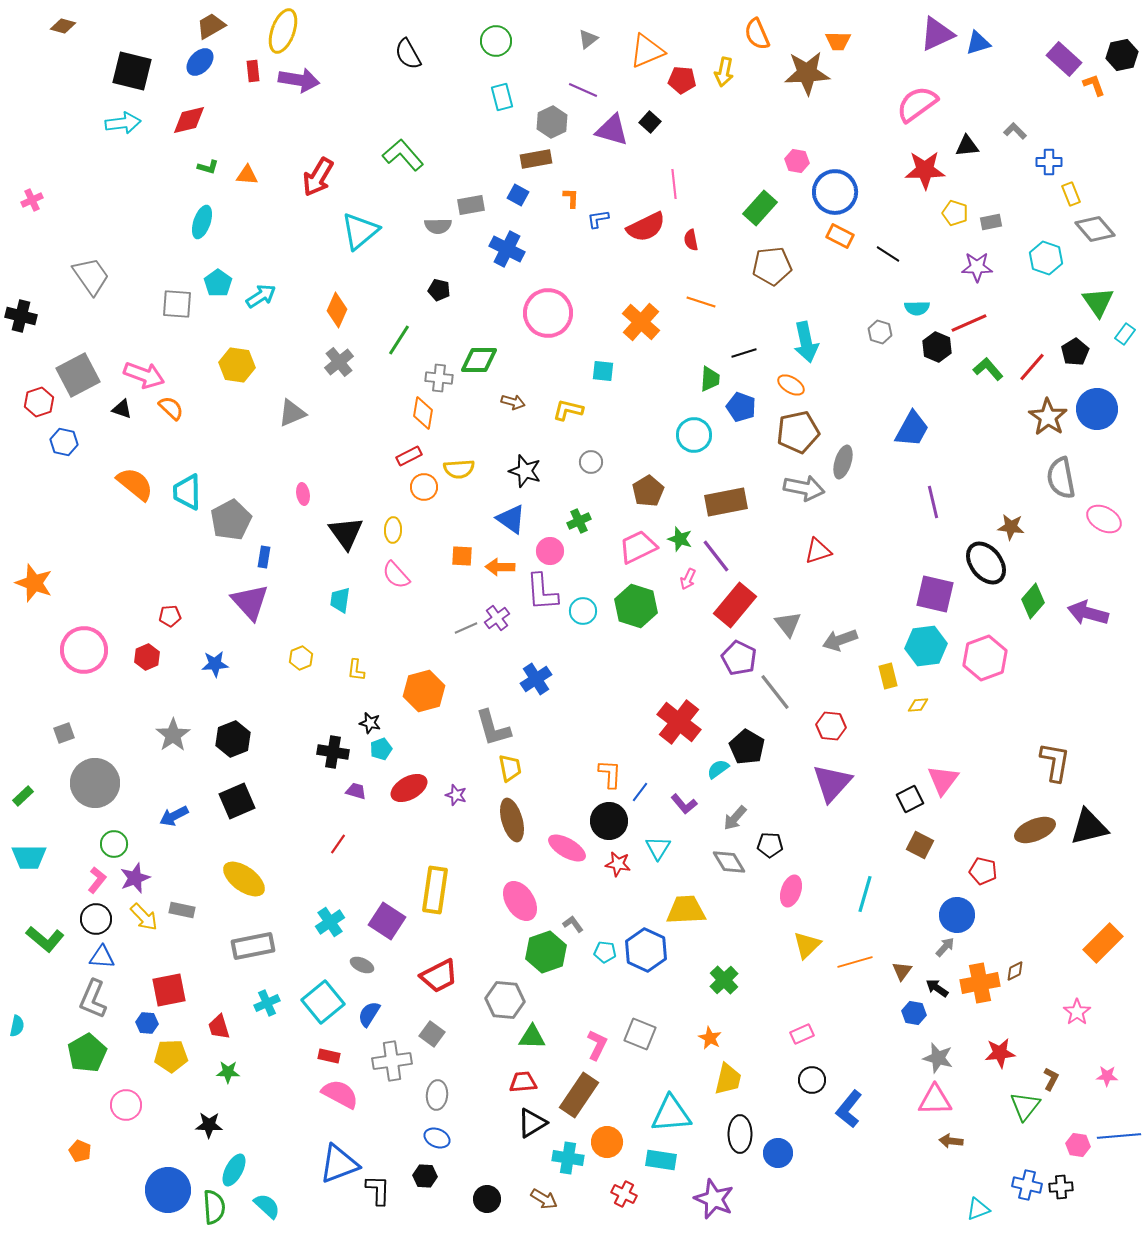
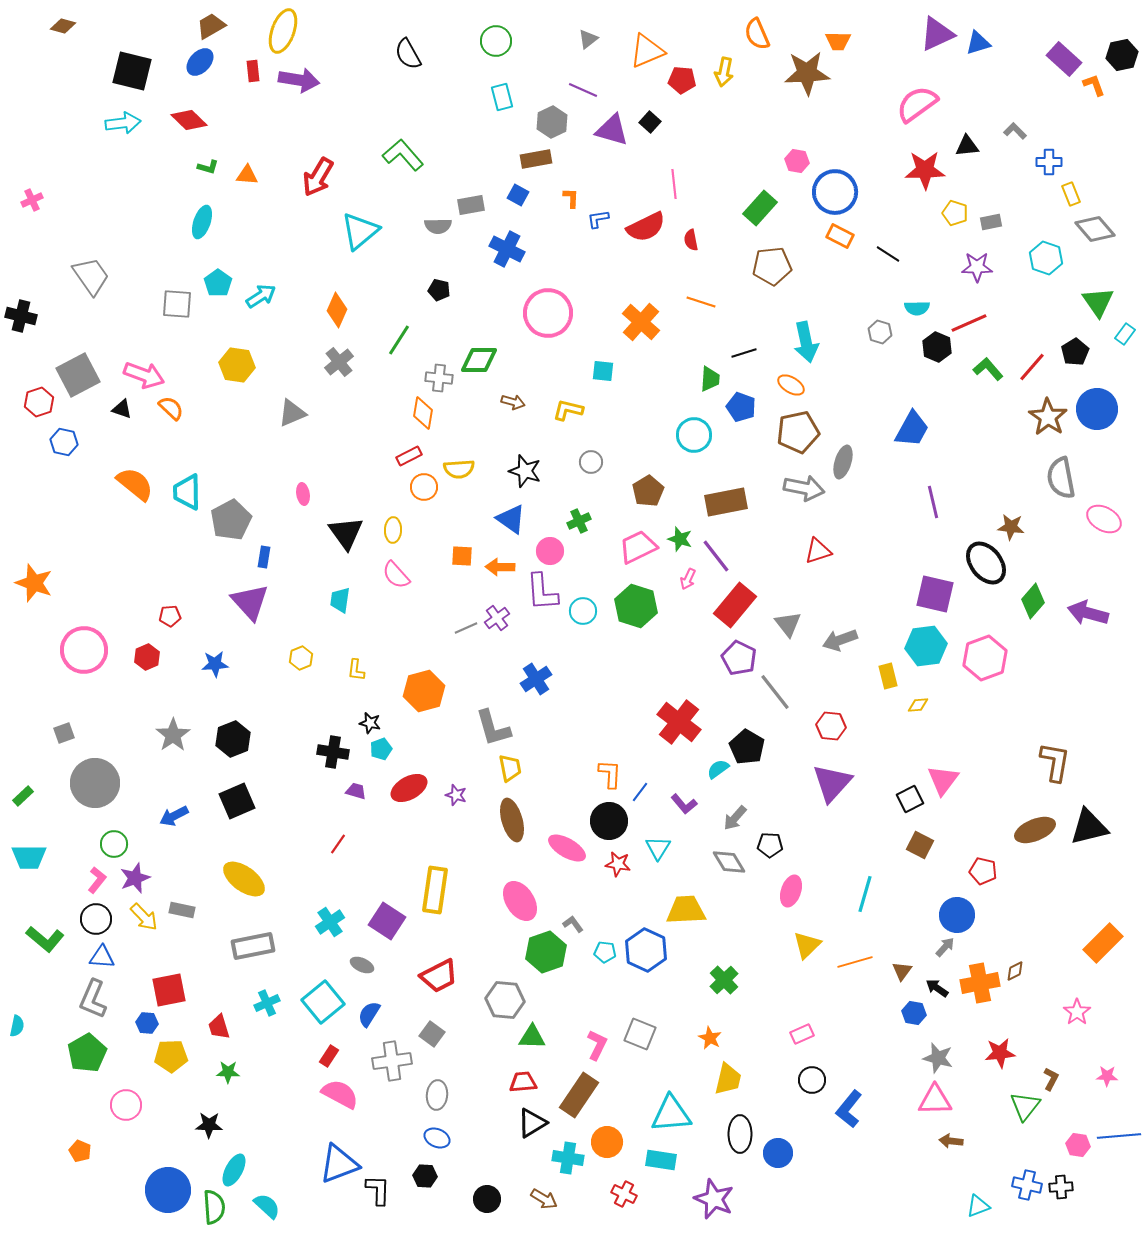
red diamond at (189, 120): rotated 57 degrees clockwise
red rectangle at (329, 1056): rotated 70 degrees counterclockwise
cyan triangle at (978, 1209): moved 3 px up
